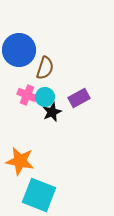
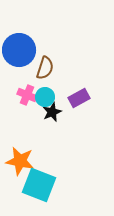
cyan square: moved 10 px up
